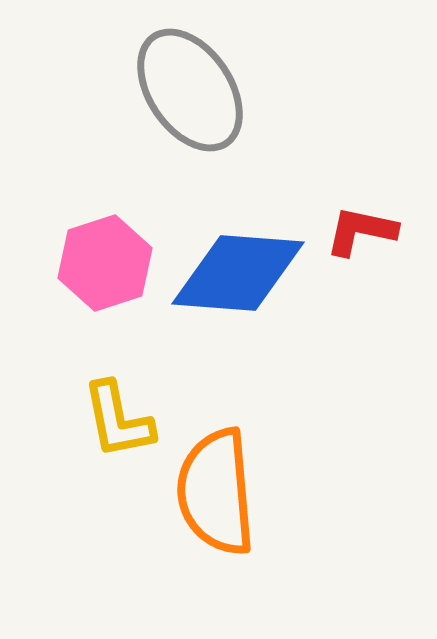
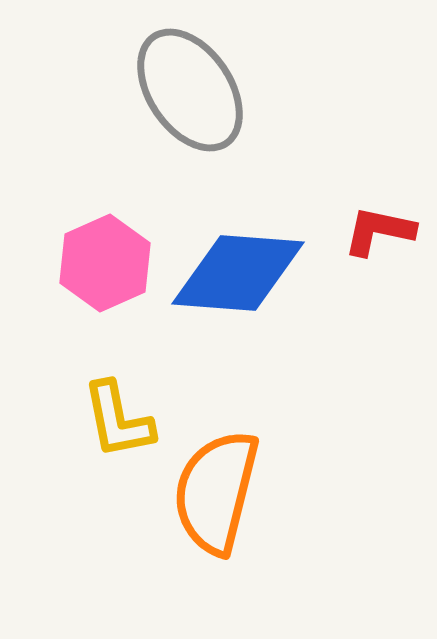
red L-shape: moved 18 px right
pink hexagon: rotated 6 degrees counterclockwise
orange semicircle: rotated 19 degrees clockwise
